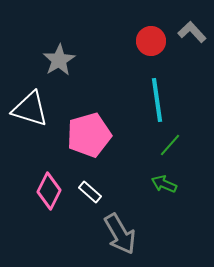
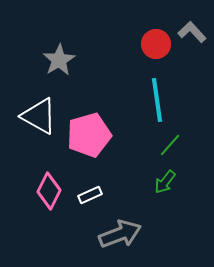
red circle: moved 5 px right, 3 px down
white triangle: moved 9 px right, 7 px down; rotated 12 degrees clockwise
green arrow: moved 1 px right, 2 px up; rotated 75 degrees counterclockwise
white rectangle: moved 3 px down; rotated 65 degrees counterclockwise
gray arrow: rotated 81 degrees counterclockwise
